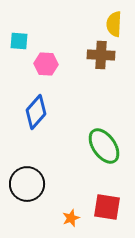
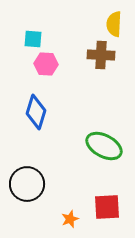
cyan square: moved 14 px right, 2 px up
blue diamond: rotated 24 degrees counterclockwise
green ellipse: rotated 27 degrees counterclockwise
red square: rotated 12 degrees counterclockwise
orange star: moved 1 px left, 1 px down
